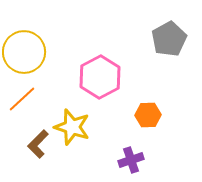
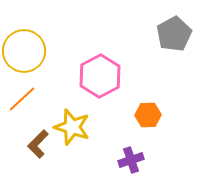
gray pentagon: moved 5 px right, 5 px up
yellow circle: moved 1 px up
pink hexagon: moved 1 px up
